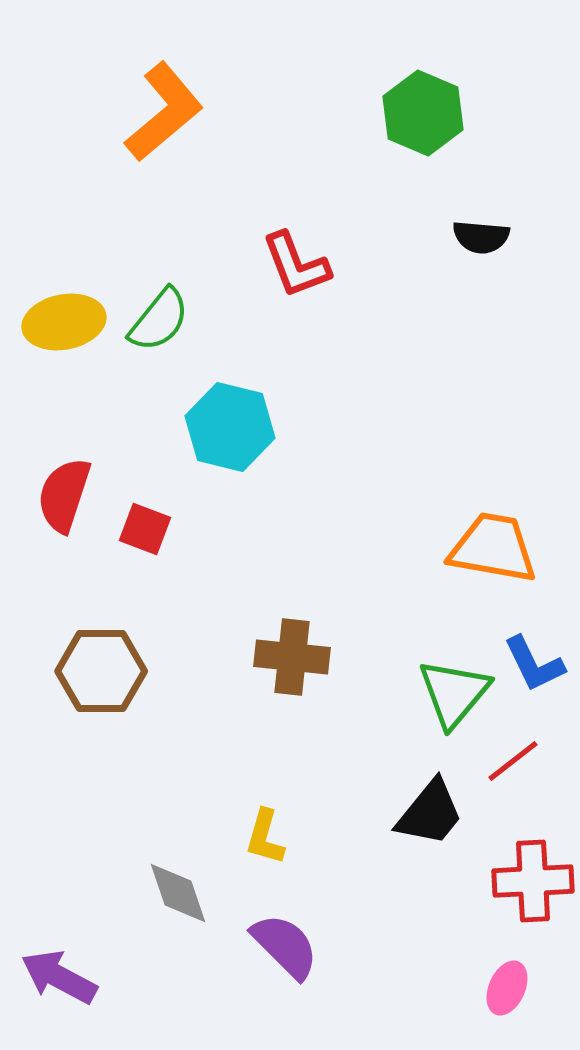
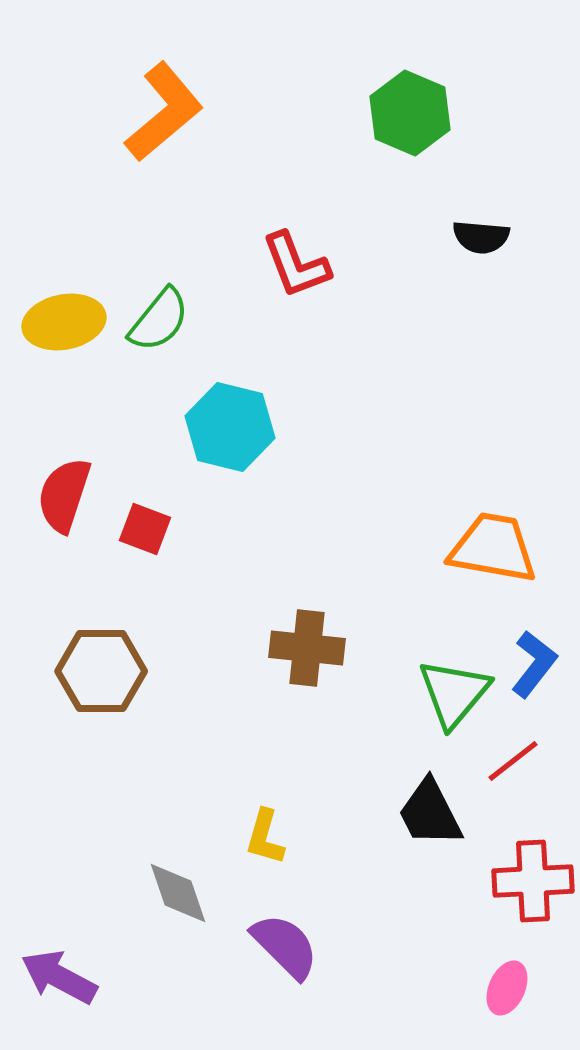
green hexagon: moved 13 px left
brown cross: moved 15 px right, 9 px up
blue L-shape: rotated 116 degrees counterclockwise
black trapezoid: rotated 114 degrees clockwise
